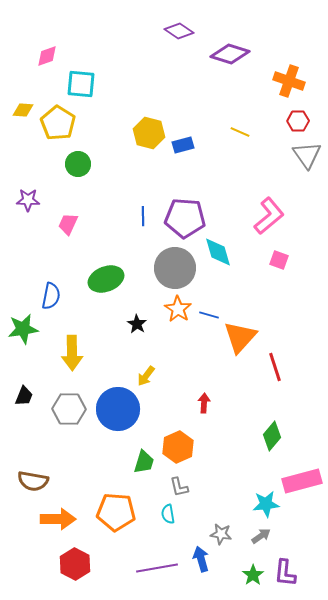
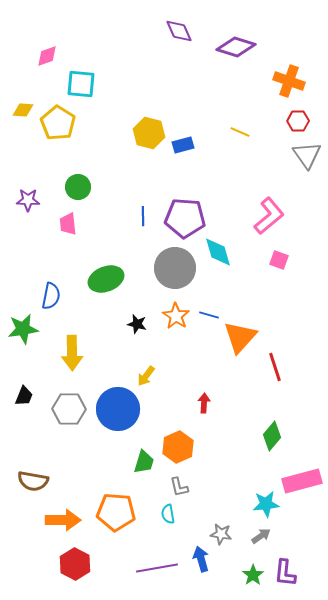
purple diamond at (179, 31): rotated 32 degrees clockwise
purple diamond at (230, 54): moved 6 px right, 7 px up
green circle at (78, 164): moved 23 px down
pink trapezoid at (68, 224): rotated 30 degrees counterclockwise
orange star at (178, 309): moved 2 px left, 7 px down
black star at (137, 324): rotated 18 degrees counterclockwise
orange arrow at (58, 519): moved 5 px right, 1 px down
